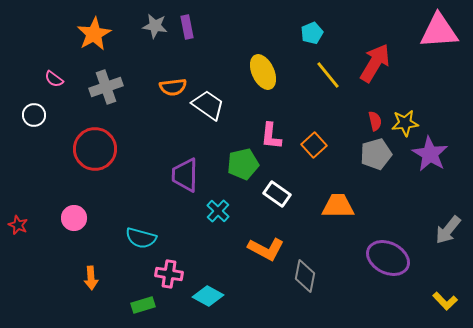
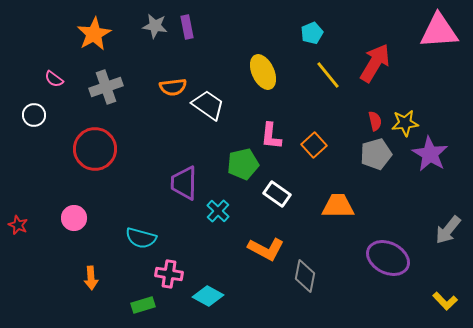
purple trapezoid: moved 1 px left, 8 px down
